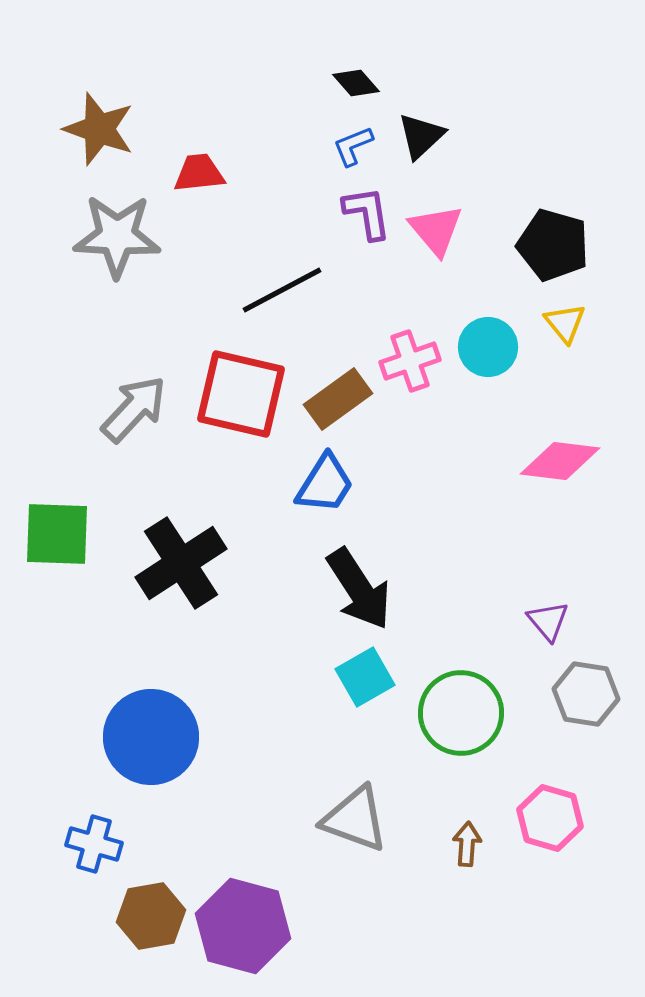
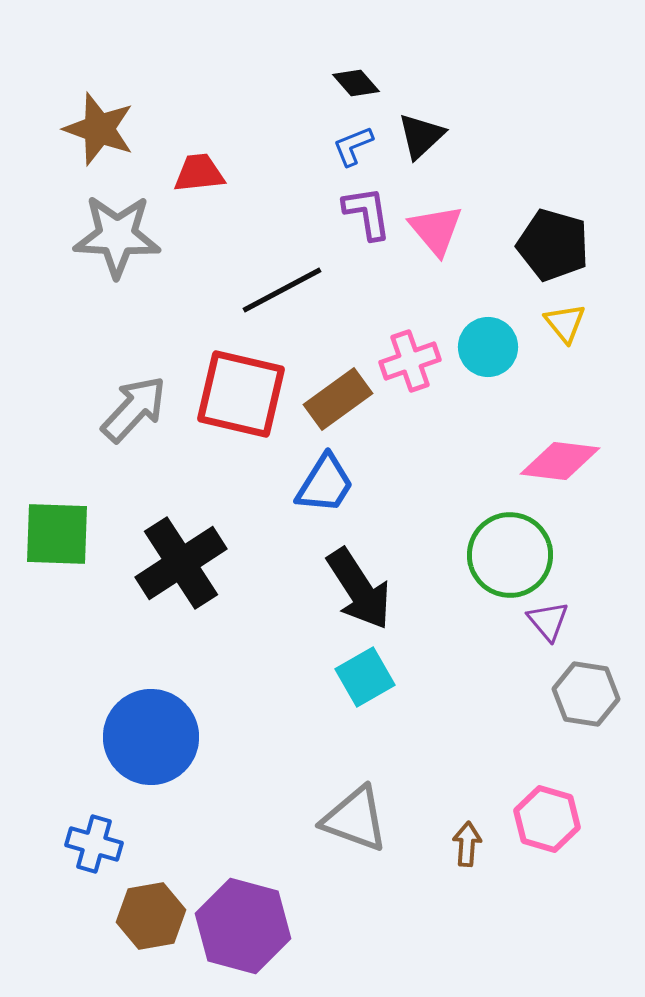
green circle: moved 49 px right, 158 px up
pink hexagon: moved 3 px left, 1 px down
